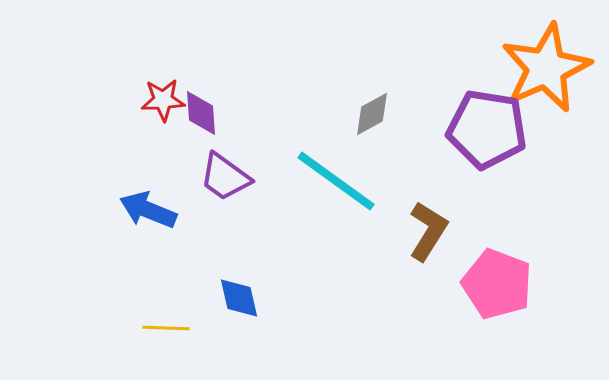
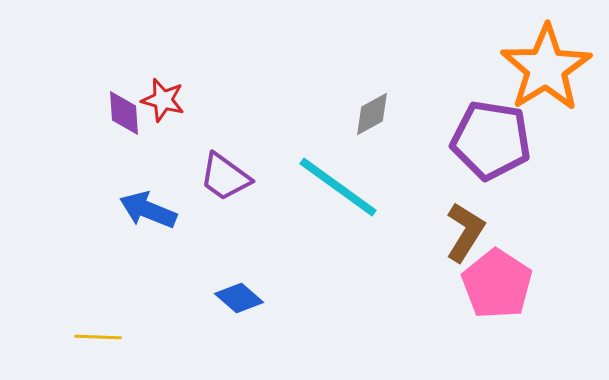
orange star: rotated 8 degrees counterclockwise
red star: rotated 18 degrees clockwise
purple diamond: moved 77 px left
purple pentagon: moved 4 px right, 11 px down
cyan line: moved 2 px right, 6 px down
brown L-shape: moved 37 px right, 1 px down
pink pentagon: rotated 12 degrees clockwise
blue diamond: rotated 36 degrees counterclockwise
yellow line: moved 68 px left, 9 px down
